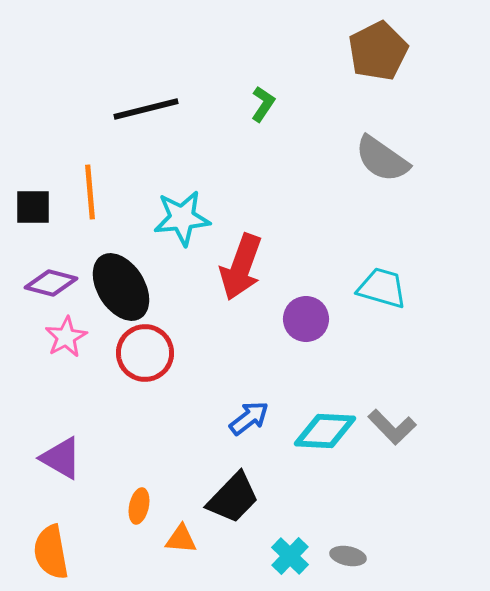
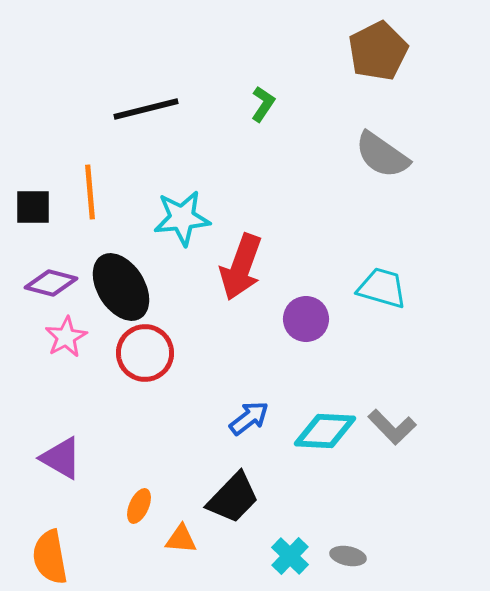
gray semicircle: moved 4 px up
orange ellipse: rotated 12 degrees clockwise
orange semicircle: moved 1 px left, 5 px down
